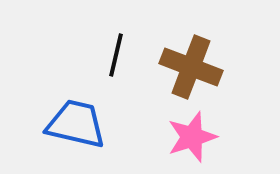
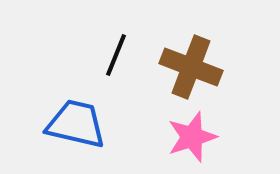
black line: rotated 9 degrees clockwise
